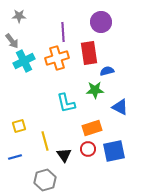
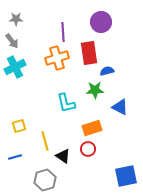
gray star: moved 3 px left, 3 px down
cyan cross: moved 9 px left, 6 px down
blue square: moved 12 px right, 25 px down
black triangle: moved 1 px left, 1 px down; rotated 21 degrees counterclockwise
